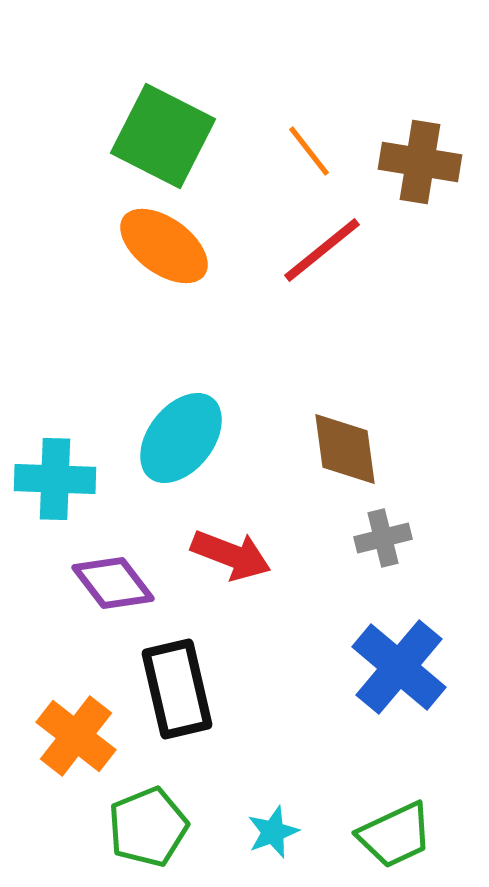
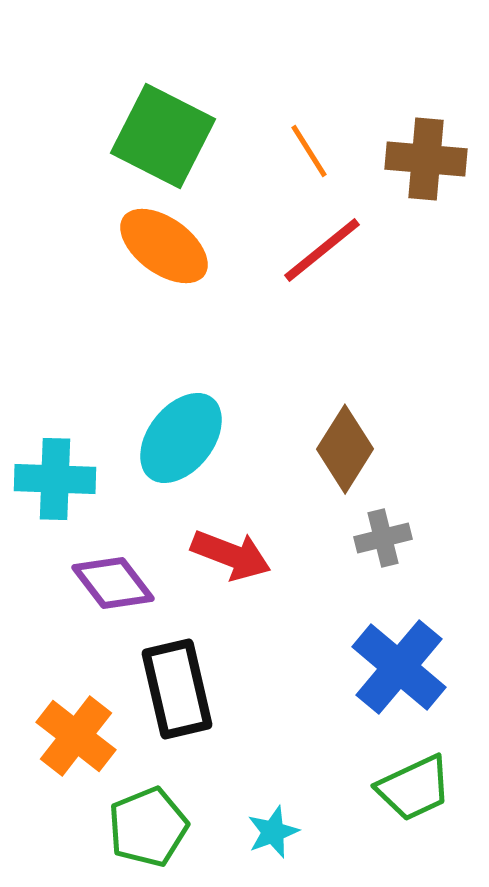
orange line: rotated 6 degrees clockwise
brown cross: moved 6 px right, 3 px up; rotated 4 degrees counterclockwise
brown diamond: rotated 40 degrees clockwise
green trapezoid: moved 19 px right, 47 px up
